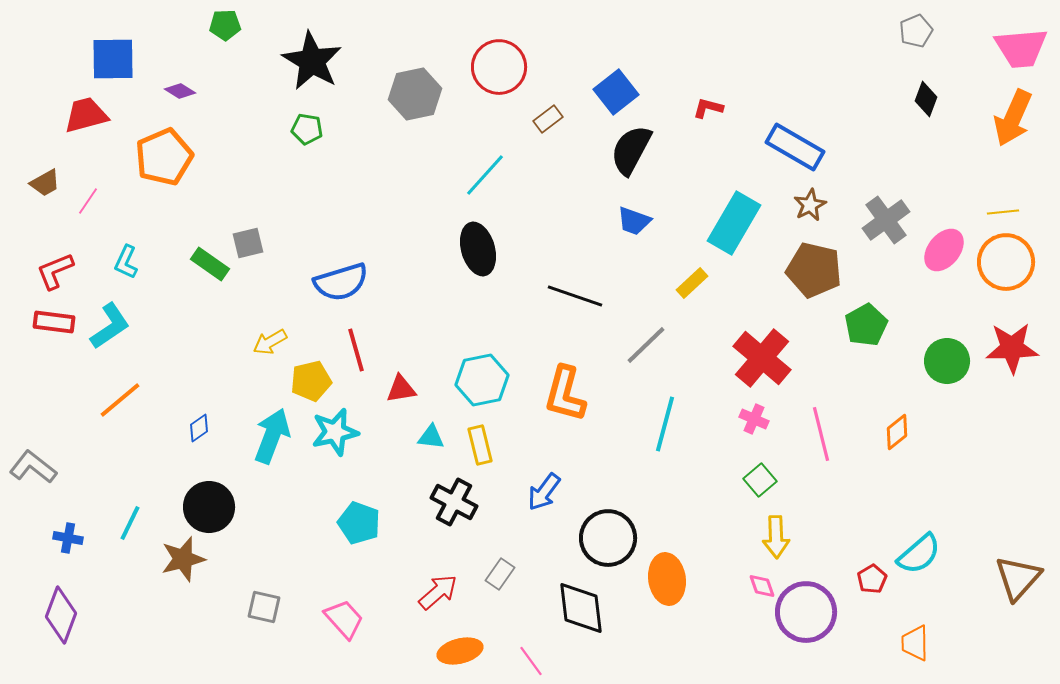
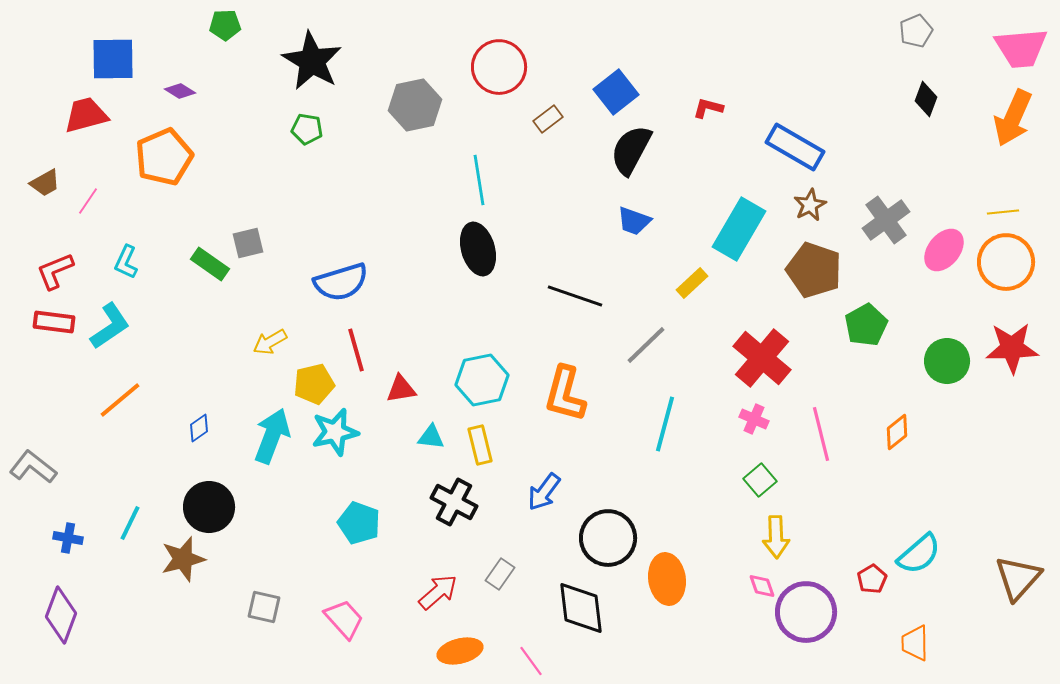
gray hexagon at (415, 94): moved 11 px down
cyan line at (485, 175): moved 6 px left, 5 px down; rotated 51 degrees counterclockwise
cyan rectangle at (734, 223): moved 5 px right, 6 px down
brown pentagon at (814, 270): rotated 6 degrees clockwise
yellow pentagon at (311, 381): moved 3 px right, 3 px down
